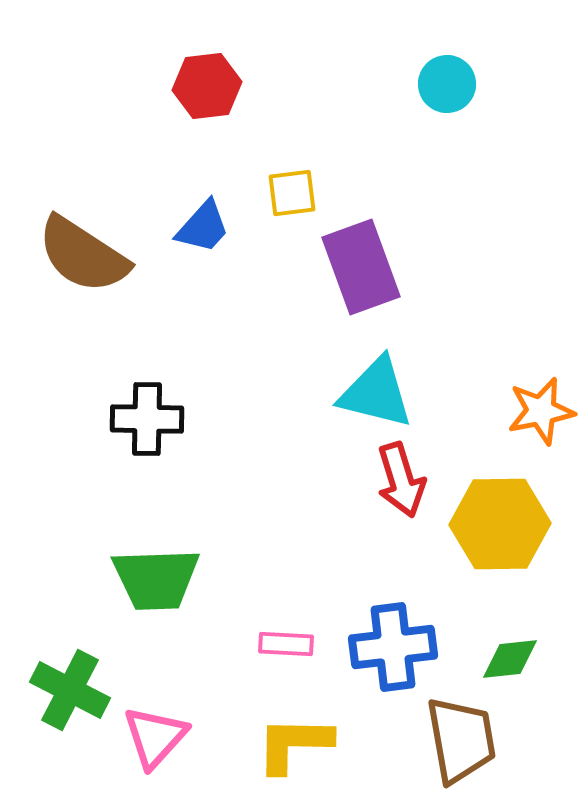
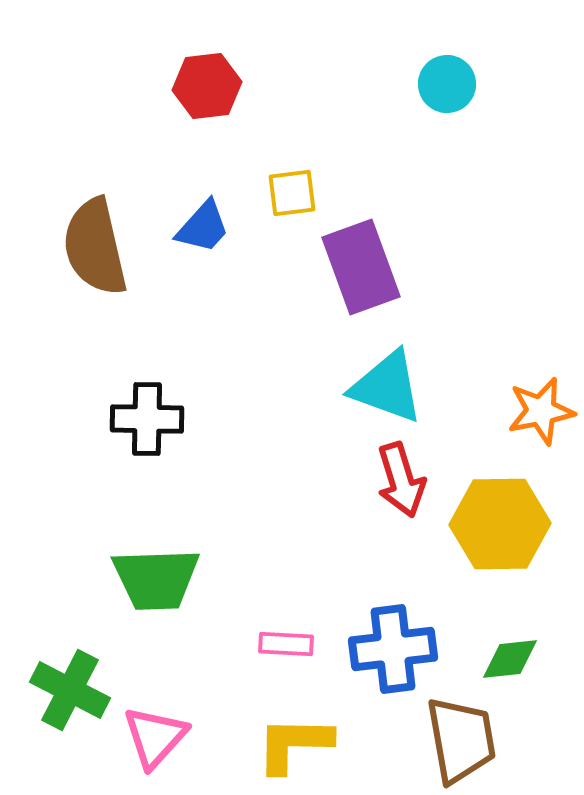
brown semicircle: moved 12 px right, 8 px up; rotated 44 degrees clockwise
cyan triangle: moved 11 px right, 6 px up; rotated 6 degrees clockwise
blue cross: moved 2 px down
